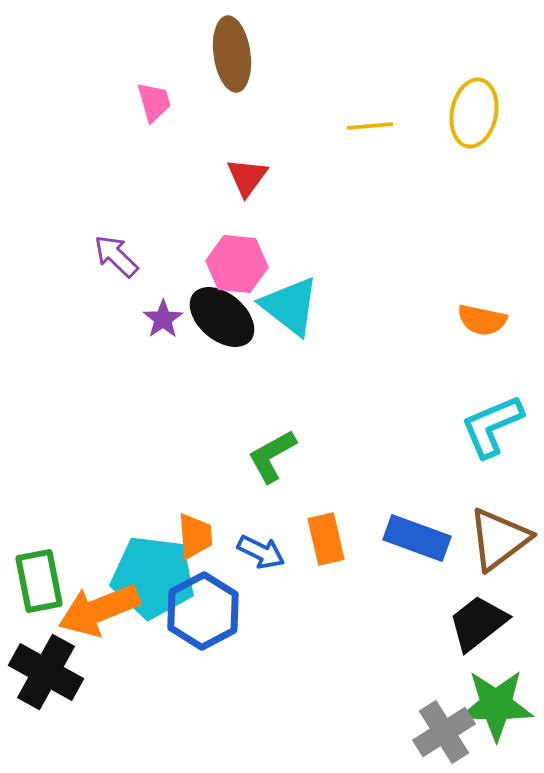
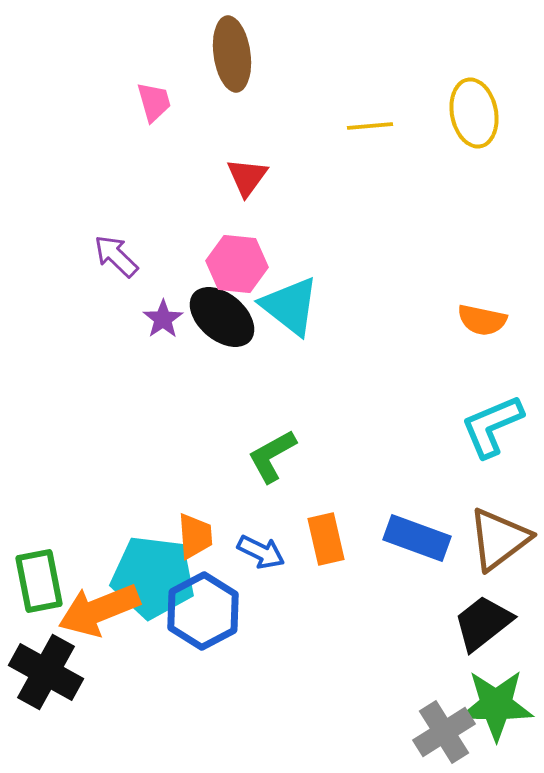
yellow ellipse: rotated 22 degrees counterclockwise
black trapezoid: moved 5 px right
